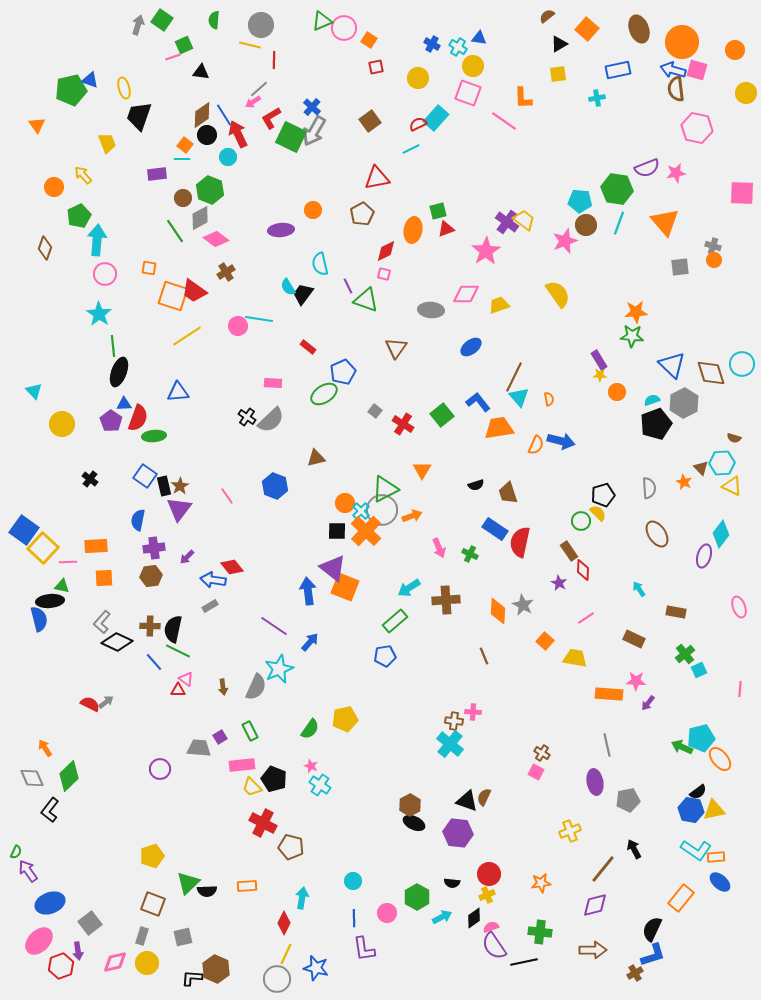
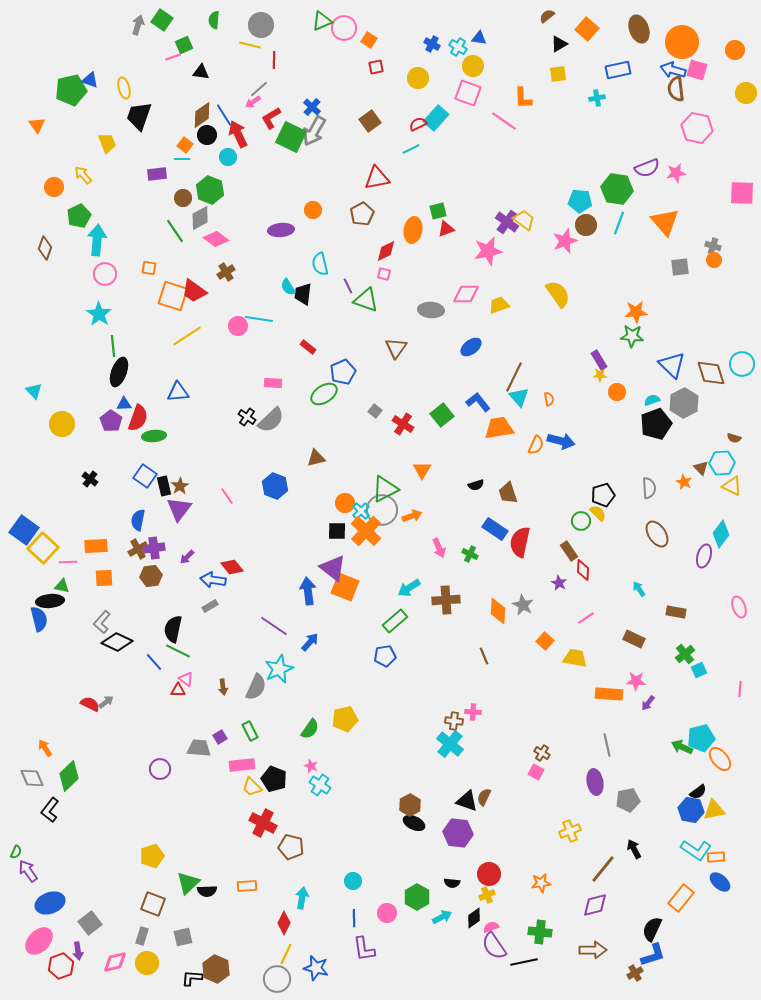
pink star at (486, 251): moved 2 px right; rotated 20 degrees clockwise
black trapezoid at (303, 294): rotated 30 degrees counterclockwise
brown cross at (150, 626): moved 12 px left, 77 px up; rotated 30 degrees counterclockwise
